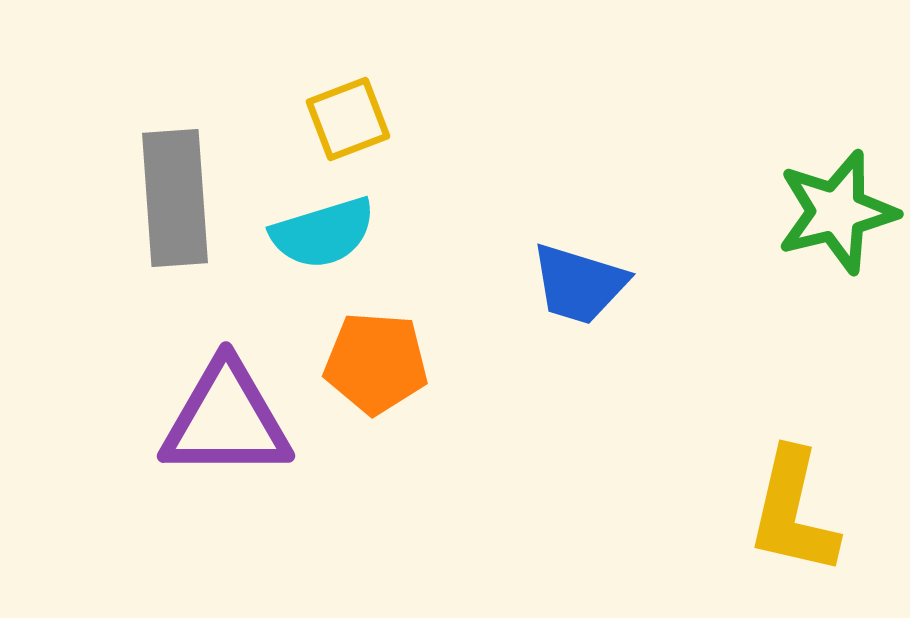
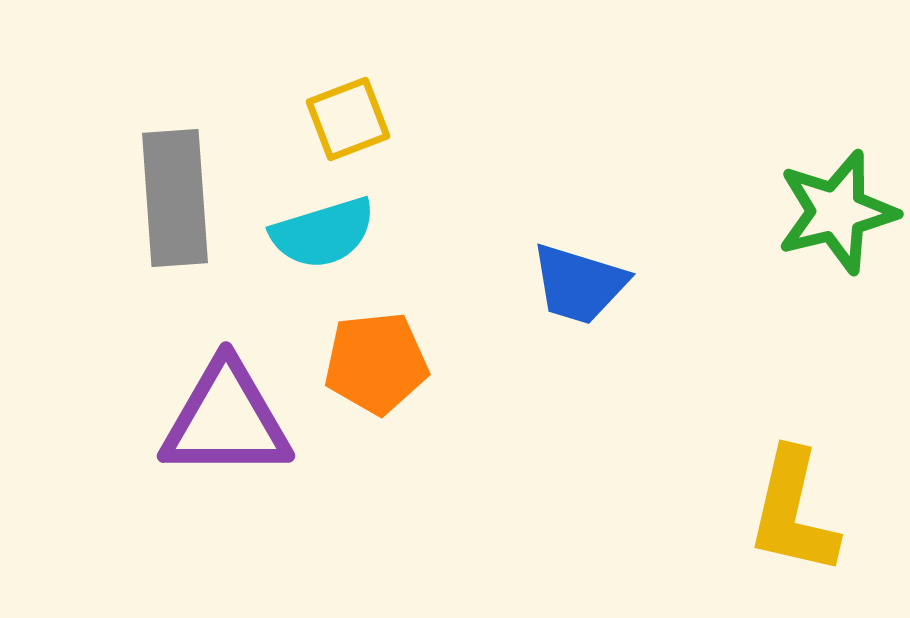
orange pentagon: rotated 10 degrees counterclockwise
